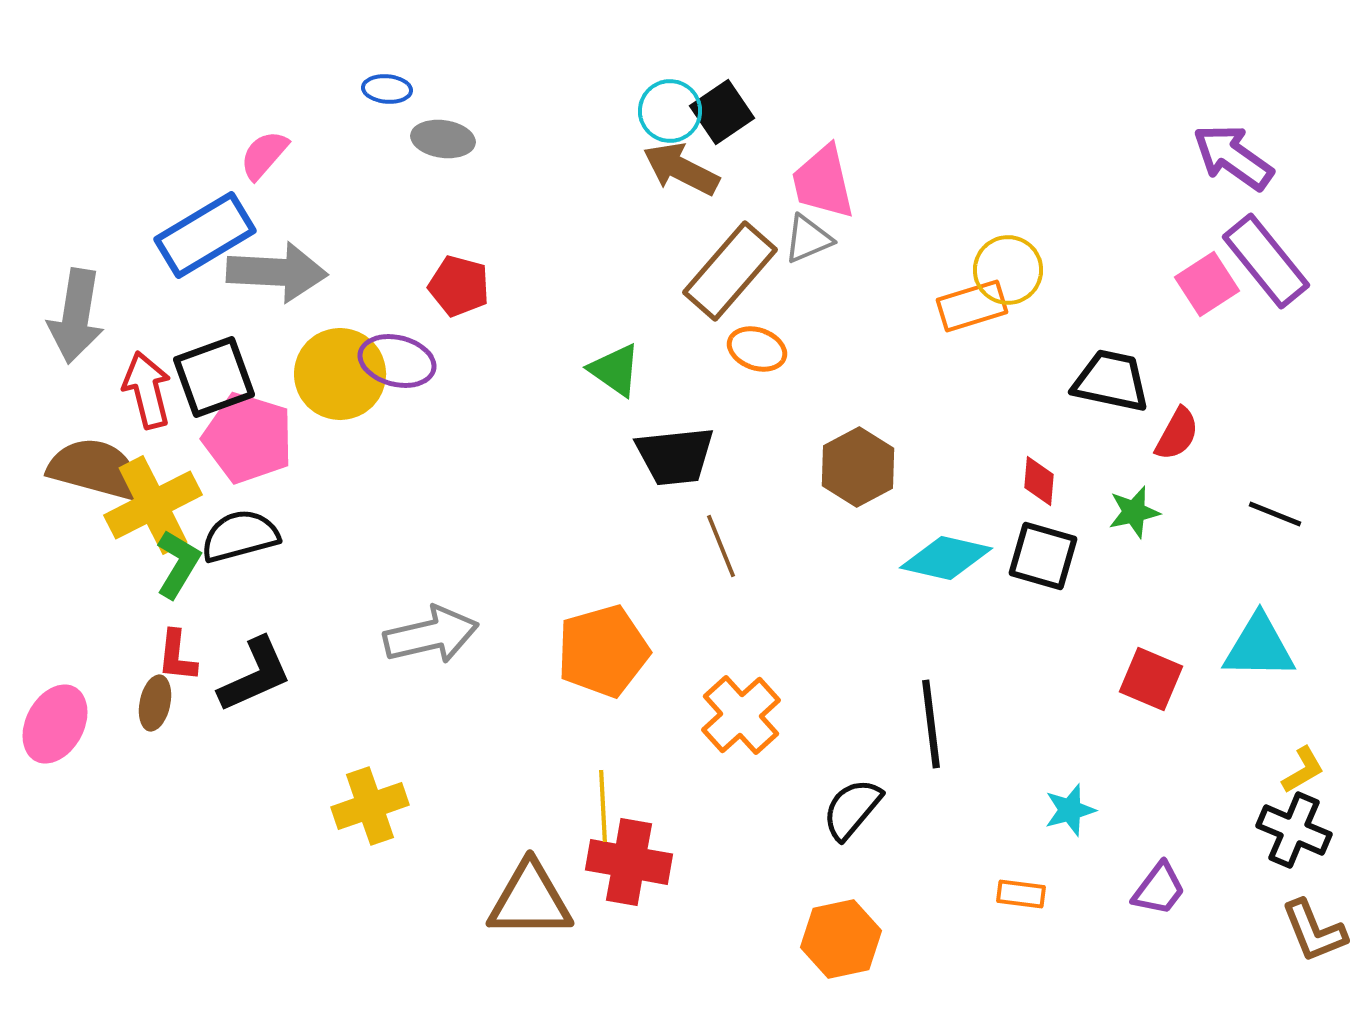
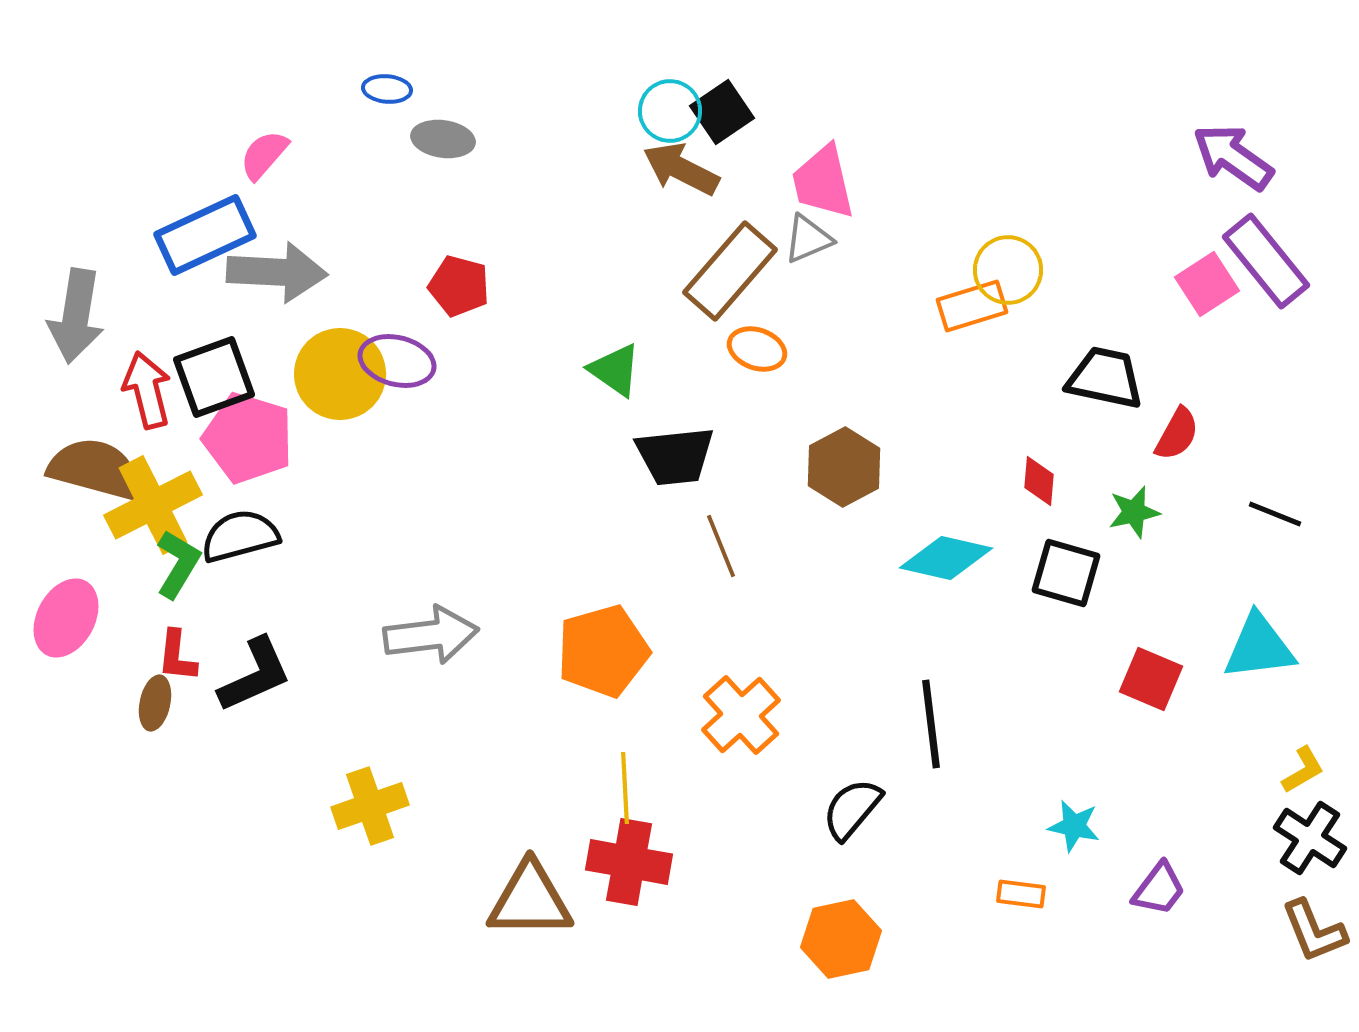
blue rectangle at (205, 235): rotated 6 degrees clockwise
black trapezoid at (1111, 381): moved 6 px left, 3 px up
brown hexagon at (858, 467): moved 14 px left
black square at (1043, 556): moved 23 px right, 17 px down
gray arrow at (431, 635): rotated 6 degrees clockwise
cyan triangle at (1259, 647): rotated 8 degrees counterclockwise
pink ellipse at (55, 724): moved 11 px right, 106 px up
yellow line at (603, 806): moved 22 px right, 18 px up
cyan star at (1070, 810): moved 4 px right, 16 px down; rotated 28 degrees clockwise
black cross at (1294, 830): moved 16 px right, 8 px down; rotated 10 degrees clockwise
